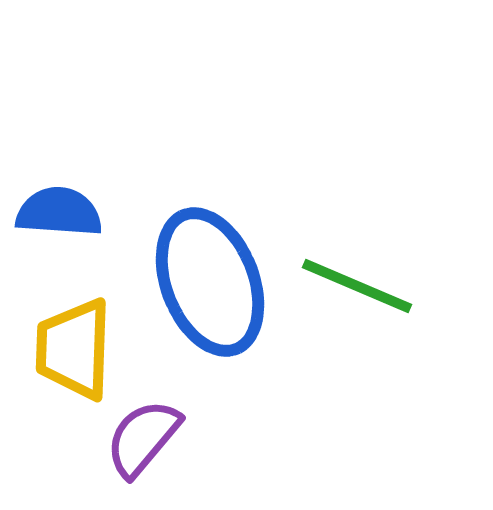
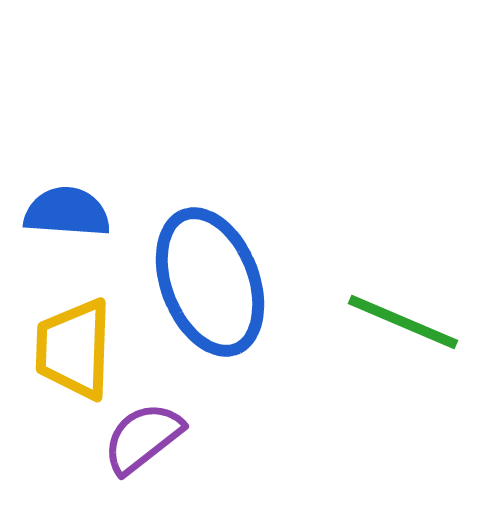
blue semicircle: moved 8 px right
green line: moved 46 px right, 36 px down
purple semicircle: rotated 12 degrees clockwise
